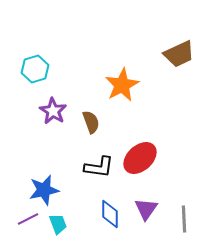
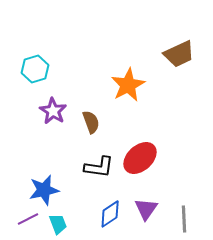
orange star: moved 6 px right
blue diamond: rotated 56 degrees clockwise
